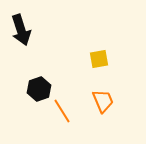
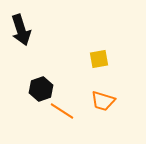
black hexagon: moved 2 px right
orange trapezoid: rotated 130 degrees clockwise
orange line: rotated 25 degrees counterclockwise
